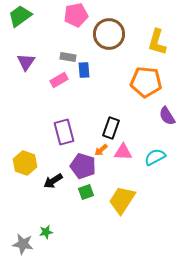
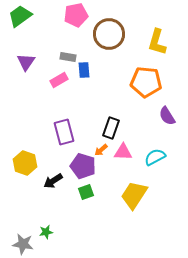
yellow trapezoid: moved 12 px right, 5 px up
